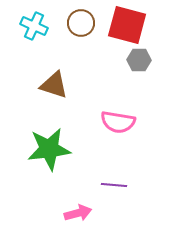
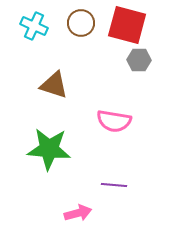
pink semicircle: moved 4 px left, 1 px up
green star: rotated 12 degrees clockwise
